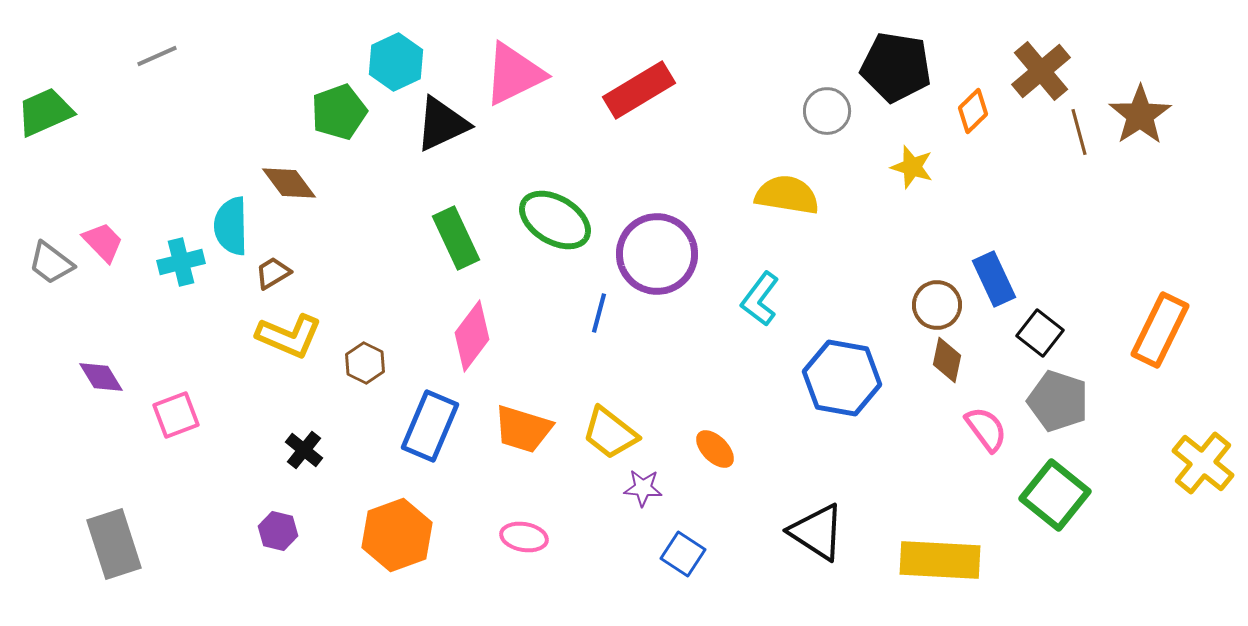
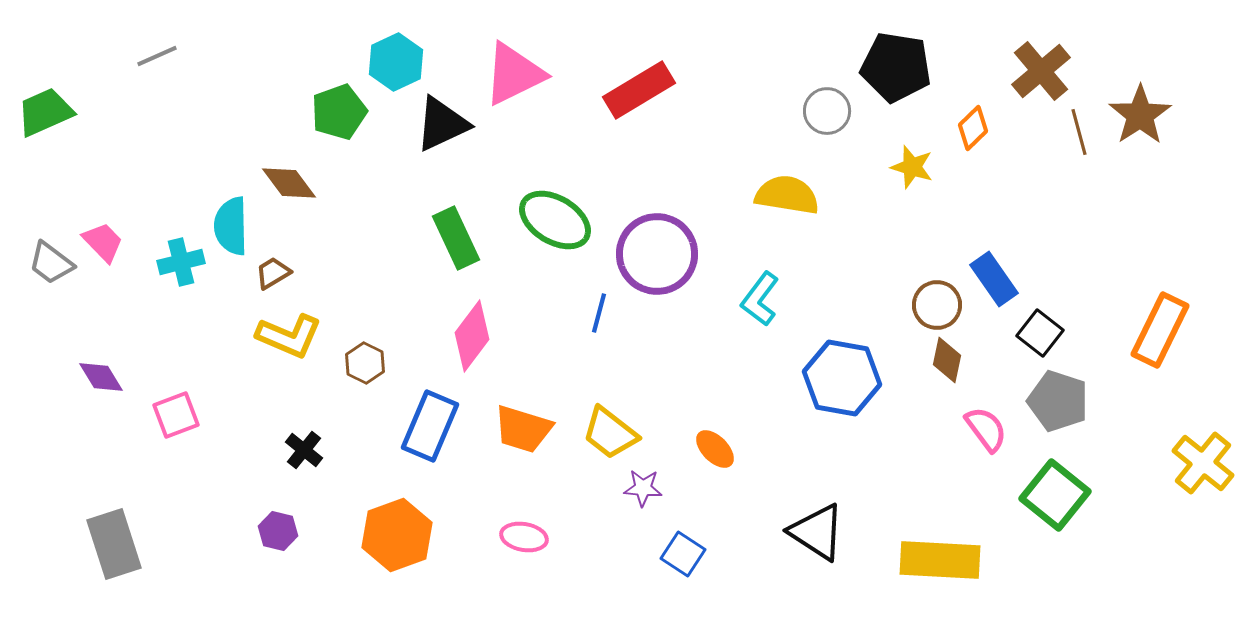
orange diamond at (973, 111): moved 17 px down
blue rectangle at (994, 279): rotated 10 degrees counterclockwise
